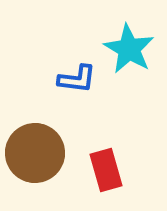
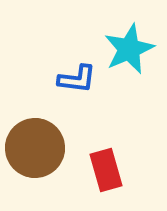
cyan star: rotated 18 degrees clockwise
brown circle: moved 5 px up
